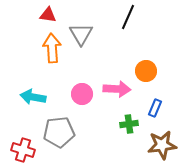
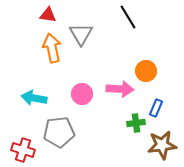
black line: rotated 55 degrees counterclockwise
orange arrow: rotated 8 degrees counterclockwise
pink arrow: moved 3 px right
cyan arrow: moved 1 px right, 1 px down
blue rectangle: moved 1 px right
green cross: moved 7 px right, 1 px up
